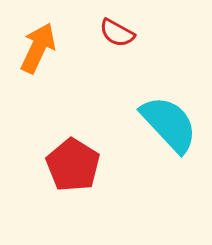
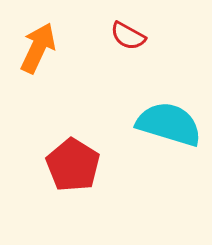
red semicircle: moved 11 px right, 3 px down
cyan semicircle: rotated 30 degrees counterclockwise
